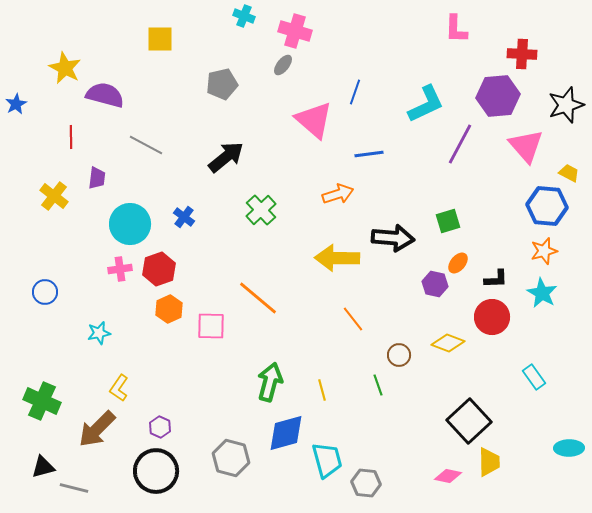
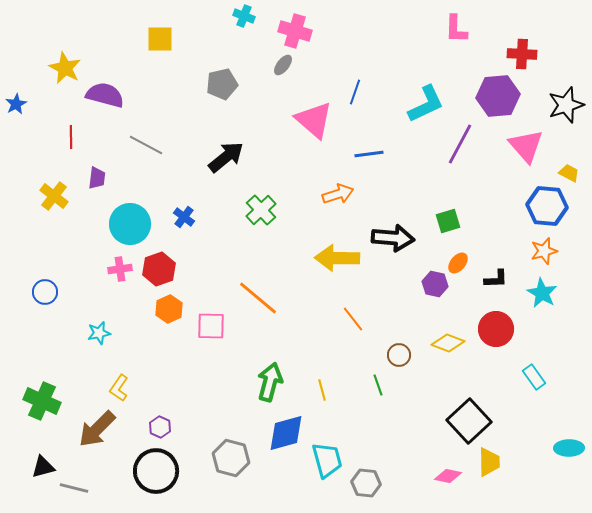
red circle at (492, 317): moved 4 px right, 12 px down
